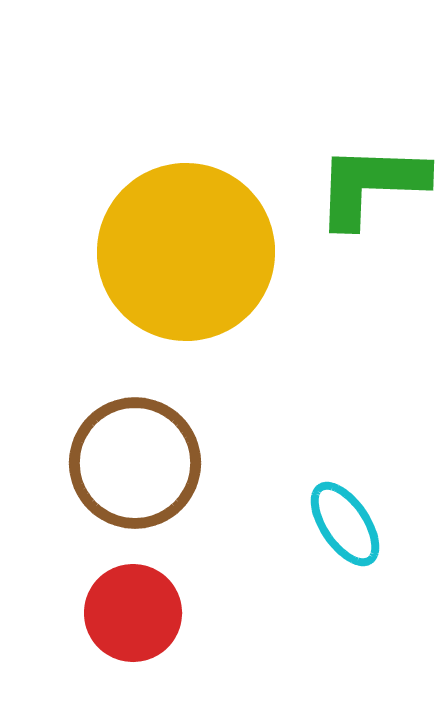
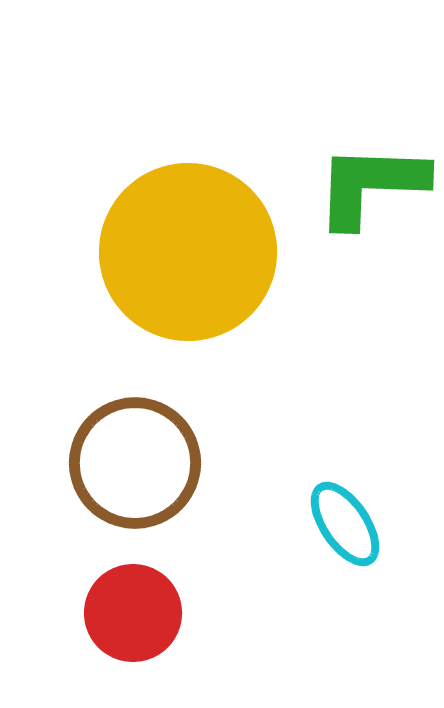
yellow circle: moved 2 px right
